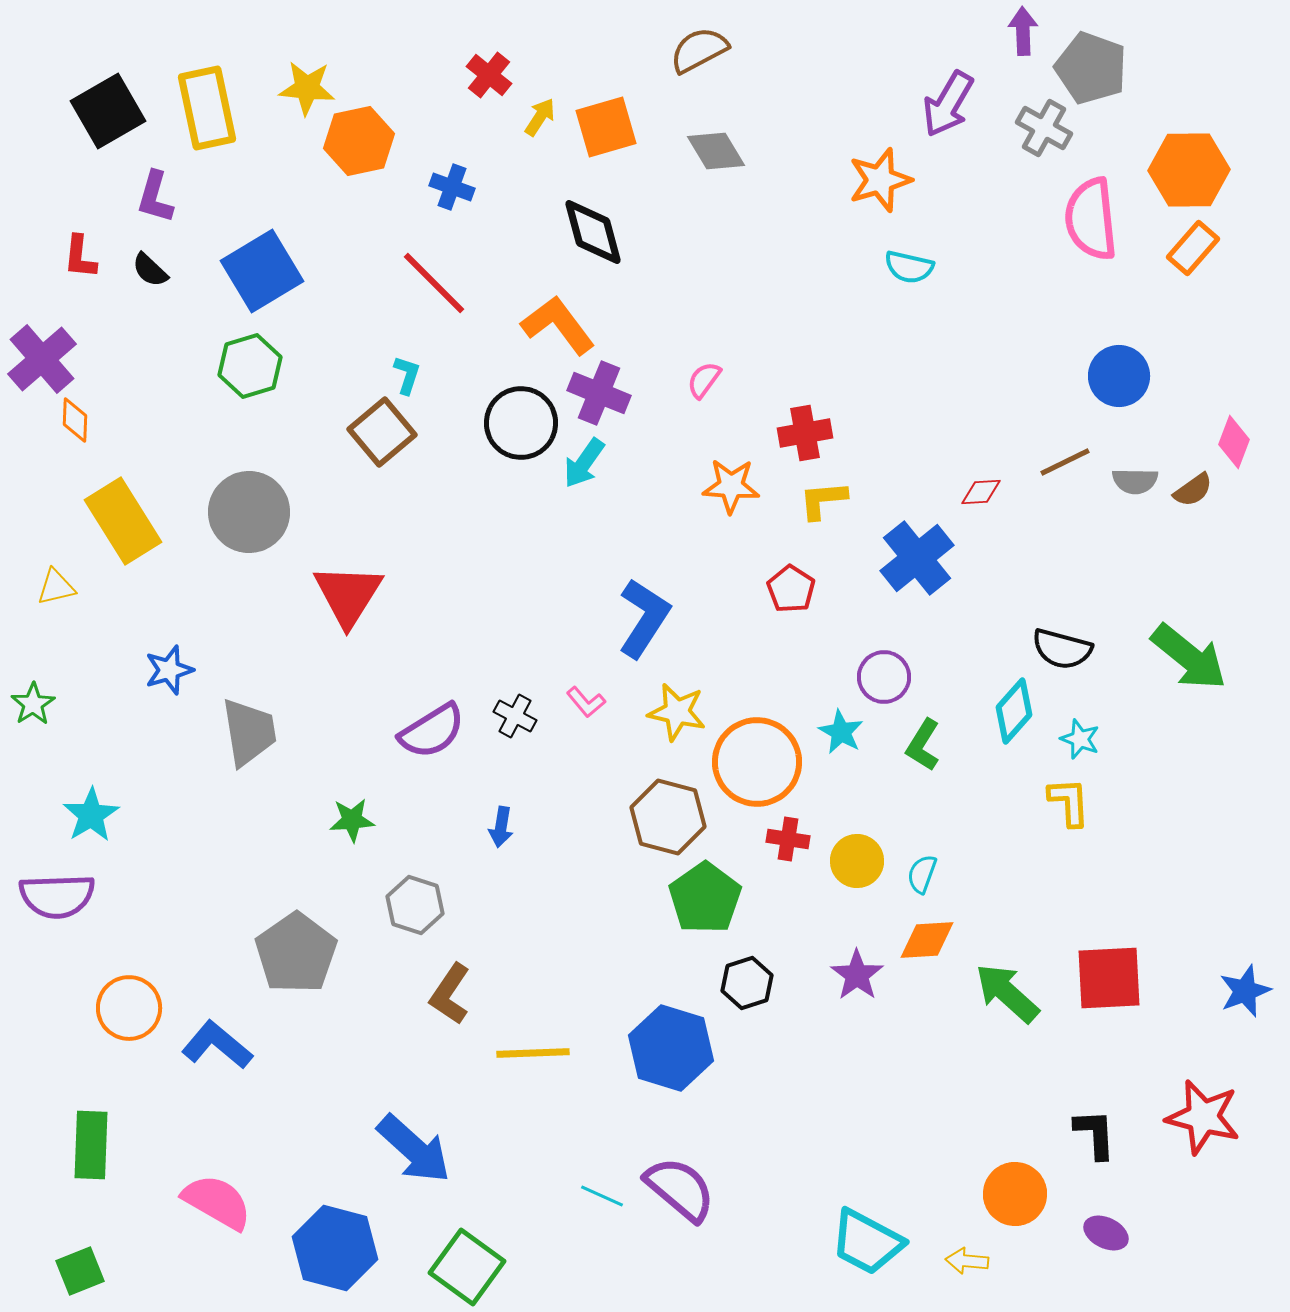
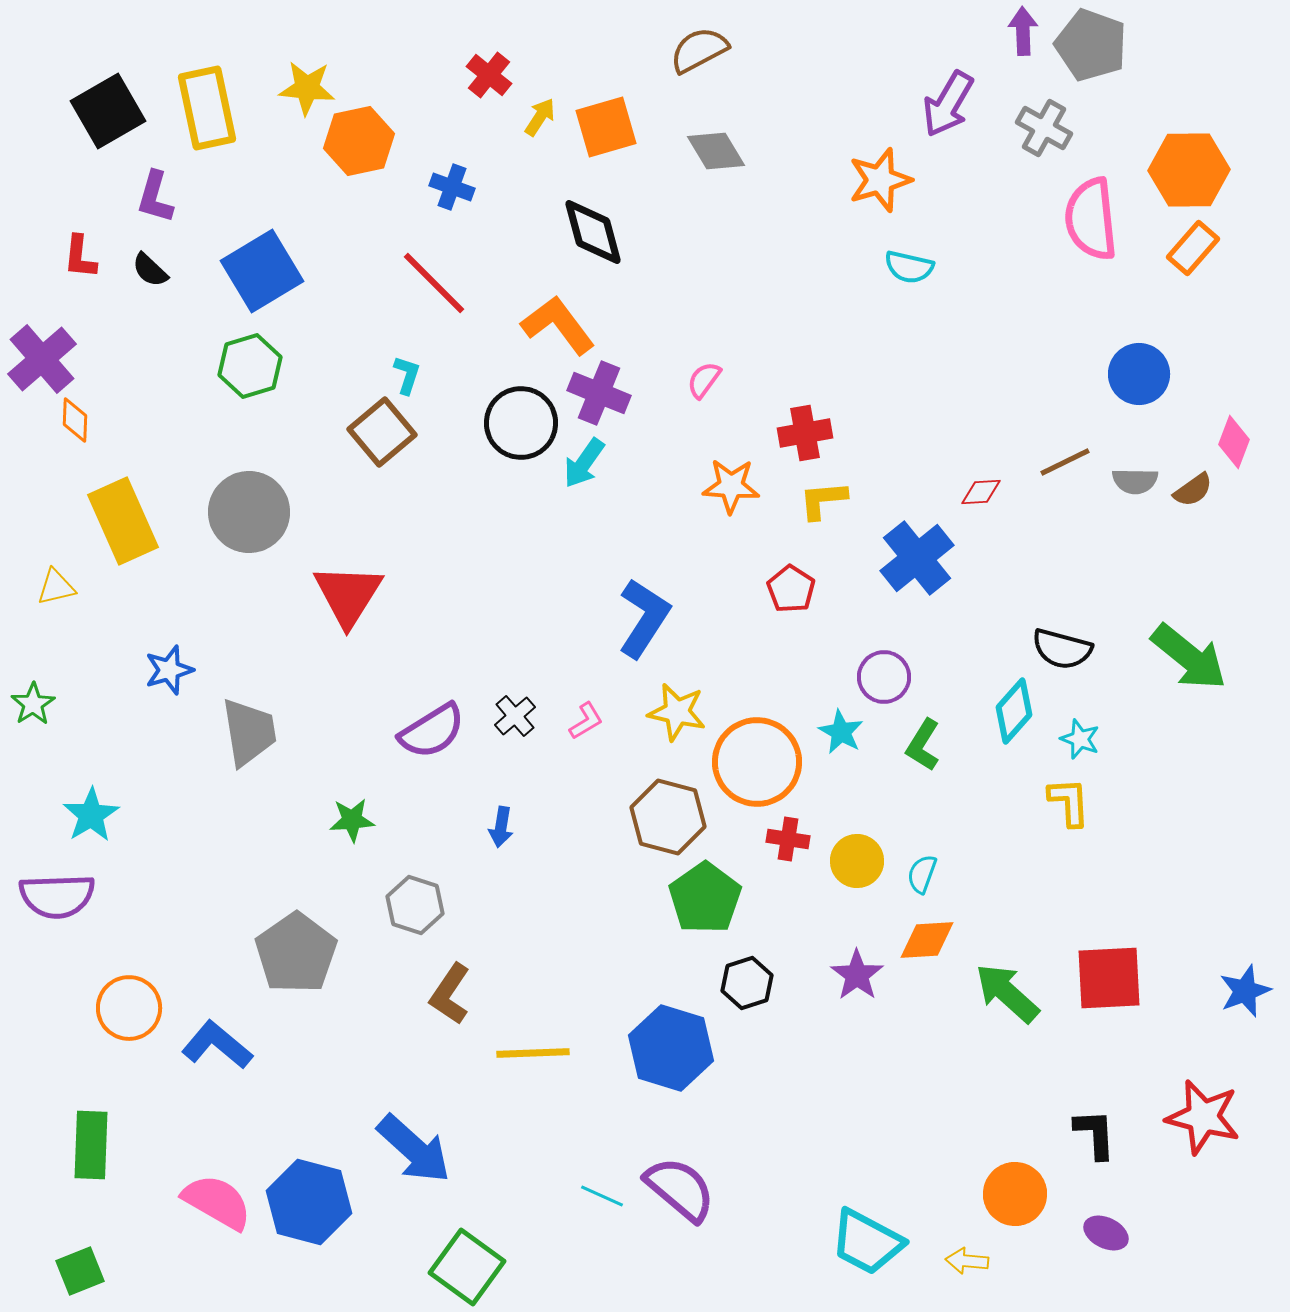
gray pentagon at (1091, 68): moved 23 px up
blue circle at (1119, 376): moved 20 px right, 2 px up
yellow rectangle at (123, 521): rotated 8 degrees clockwise
pink L-shape at (586, 702): moved 19 px down; rotated 81 degrees counterclockwise
black cross at (515, 716): rotated 21 degrees clockwise
blue hexagon at (335, 1248): moved 26 px left, 46 px up
